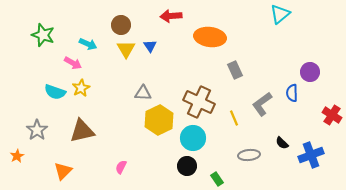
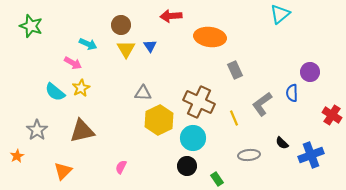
green star: moved 12 px left, 9 px up
cyan semicircle: rotated 20 degrees clockwise
